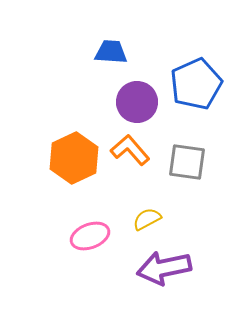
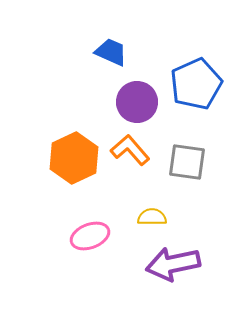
blue trapezoid: rotated 20 degrees clockwise
yellow semicircle: moved 5 px right, 2 px up; rotated 28 degrees clockwise
purple arrow: moved 9 px right, 4 px up
